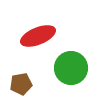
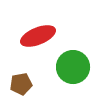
green circle: moved 2 px right, 1 px up
